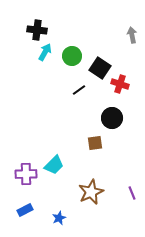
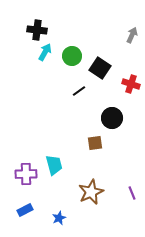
gray arrow: rotated 35 degrees clockwise
red cross: moved 11 px right
black line: moved 1 px down
cyan trapezoid: rotated 60 degrees counterclockwise
